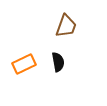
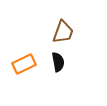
brown trapezoid: moved 3 px left, 6 px down
